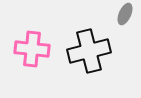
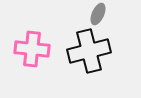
gray ellipse: moved 27 px left
